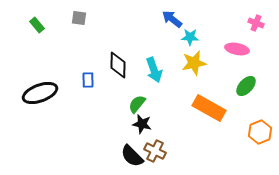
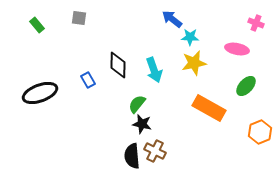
blue rectangle: rotated 28 degrees counterclockwise
black semicircle: rotated 40 degrees clockwise
